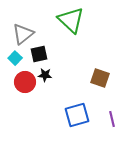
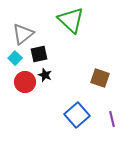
black star: rotated 16 degrees clockwise
blue square: rotated 25 degrees counterclockwise
